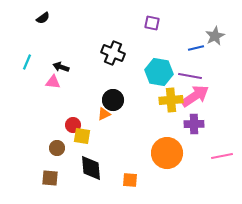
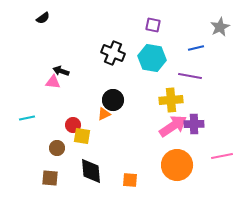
purple square: moved 1 px right, 2 px down
gray star: moved 5 px right, 9 px up
cyan line: moved 56 px down; rotated 56 degrees clockwise
black arrow: moved 4 px down
cyan hexagon: moved 7 px left, 14 px up
pink arrow: moved 22 px left, 30 px down
orange circle: moved 10 px right, 12 px down
black diamond: moved 3 px down
